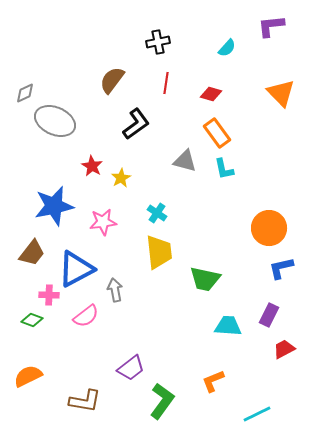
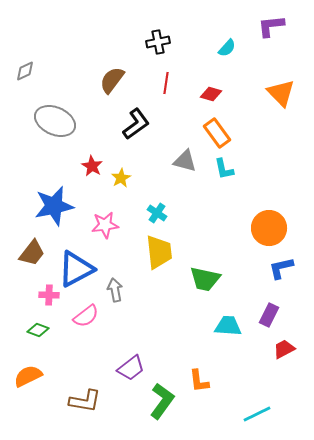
gray diamond: moved 22 px up
pink star: moved 2 px right, 3 px down
green diamond: moved 6 px right, 10 px down
orange L-shape: moved 14 px left; rotated 75 degrees counterclockwise
